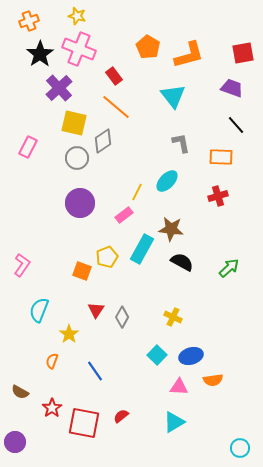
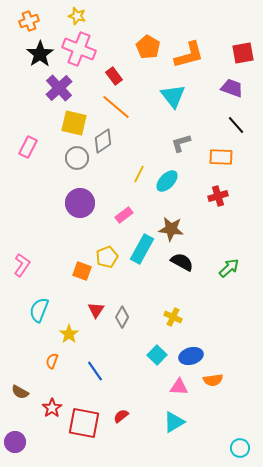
gray L-shape at (181, 143): rotated 95 degrees counterclockwise
yellow line at (137, 192): moved 2 px right, 18 px up
